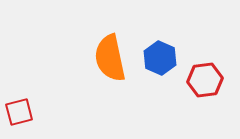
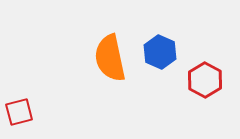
blue hexagon: moved 6 px up
red hexagon: rotated 24 degrees counterclockwise
